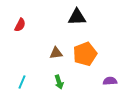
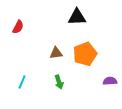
red semicircle: moved 2 px left, 2 px down
